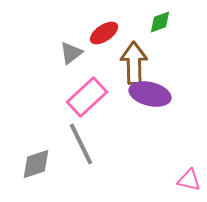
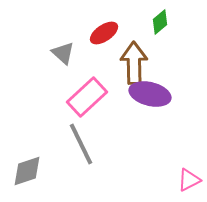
green diamond: rotated 20 degrees counterclockwise
gray triangle: moved 8 px left; rotated 40 degrees counterclockwise
gray diamond: moved 9 px left, 7 px down
pink triangle: rotated 40 degrees counterclockwise
